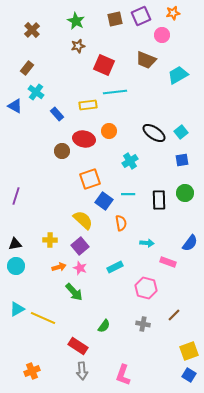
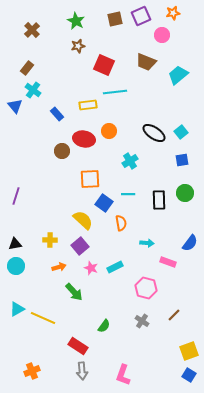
brown trapezoid at (146, 60): moved 2 px down
cyan trapezoid at (178, 75): rotated 10 degrees counterclockwise
cyan cross at (36, 92): moved 3 px left, 2 px up
blue triangle at (15, 106): rotated 21 degrees clockwise
orange square at (90, 179): rotated 15 degrees clockwise
blue square at (104, 201): moved 2 px down
pink star at (80, 268): moved 11 px right
gray cross at (143, 324): moved 1 px left, 3 px up; rotated 24 degrees clockwise
